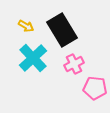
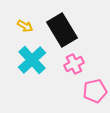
yellow arrow: moved 1 px left
cyan cross: moved 1 px left, 2 px down
pink pentagon: moved 3 px down; rotated 20 degrees counterclockwise
